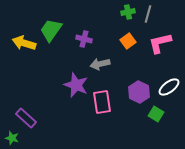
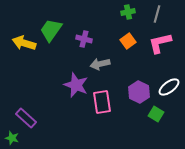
gray line: moved 9 px right
